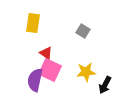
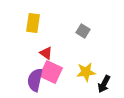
pink square: moved 1 px right, 2 px down
black arrow: moved 1 px left, 1 px up
